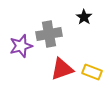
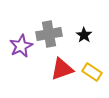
black star: moved 18 px down
purple star: rotated 10 degrees counterclockwise
yellow rectangle: rotated 12 degrees clockwise
